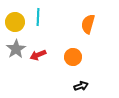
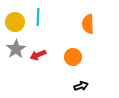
orange semicircle: rotated 18 degrees counterclockwise
